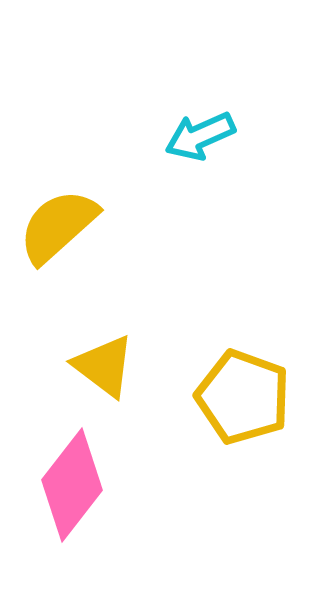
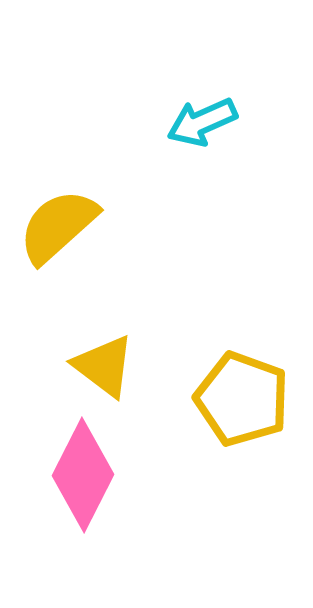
cyan arrow: moved 2 px right, 14 px up
yellow pentagon: moved 1 px left, 2 px down
pink diamond: moved 11 px right, 10 px up; rotated 11 degrees counterclockwise
